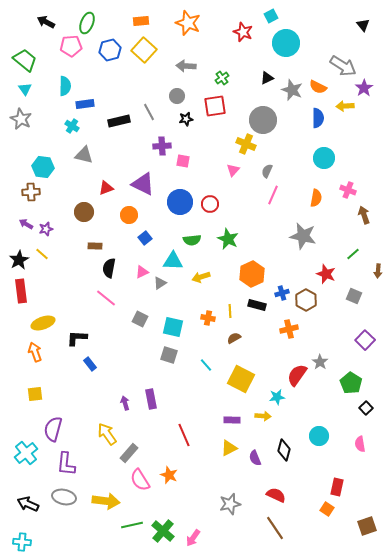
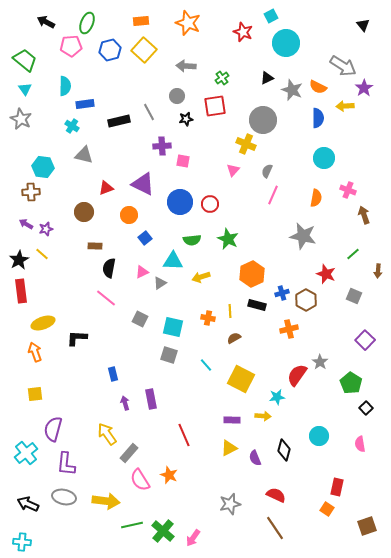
blue rectangle at (90, 364): moved 23 px right, 10 px down; rotated 24 degrees clockwise
